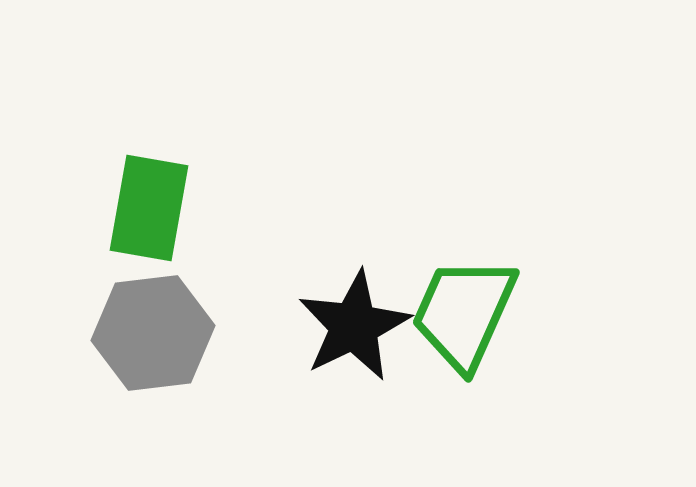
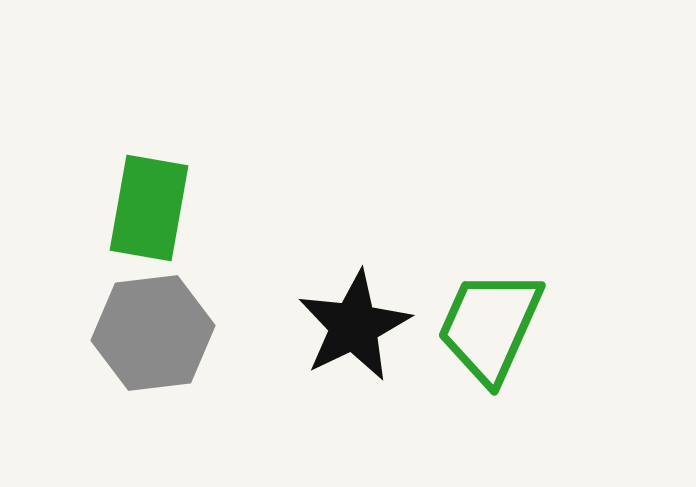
green trapezoid: moved 26 px right, 13 px down
